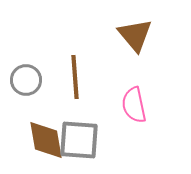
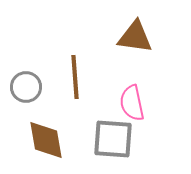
brown triangle: moved 2 px down; rotated 42 degrees counterclockwise
gray circle: moved 7 px down
pink semicircle: moved 2 px left, 2 px up
gray square: moved 34 px right, 1 px up
